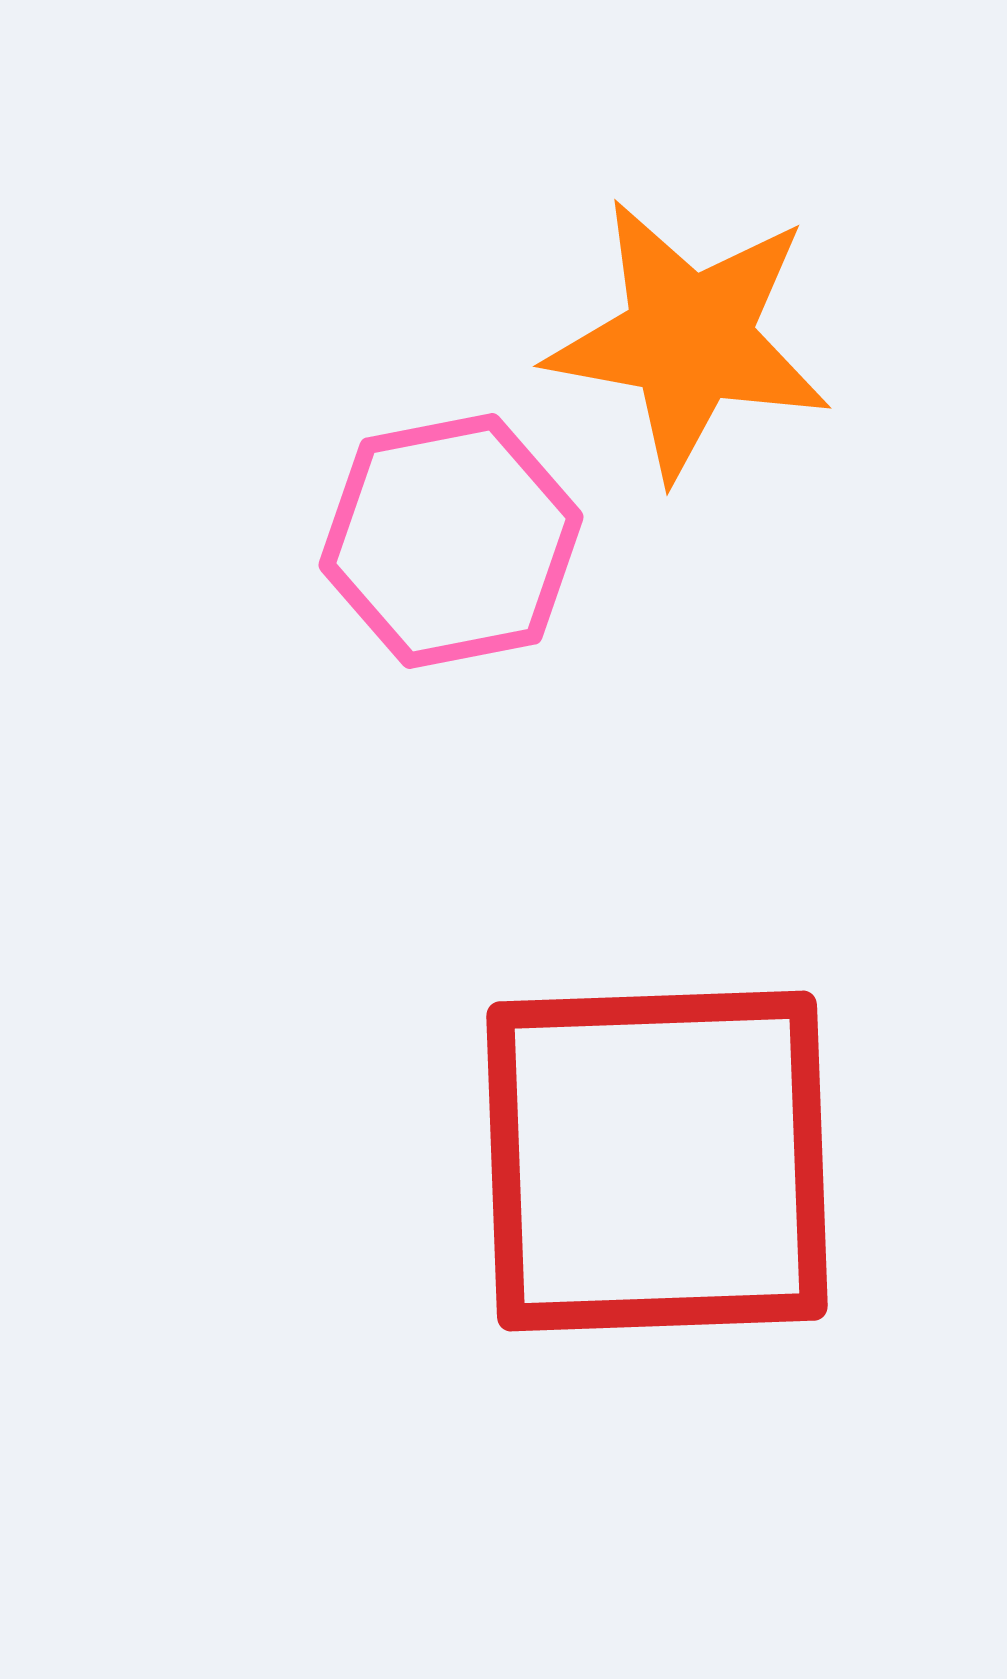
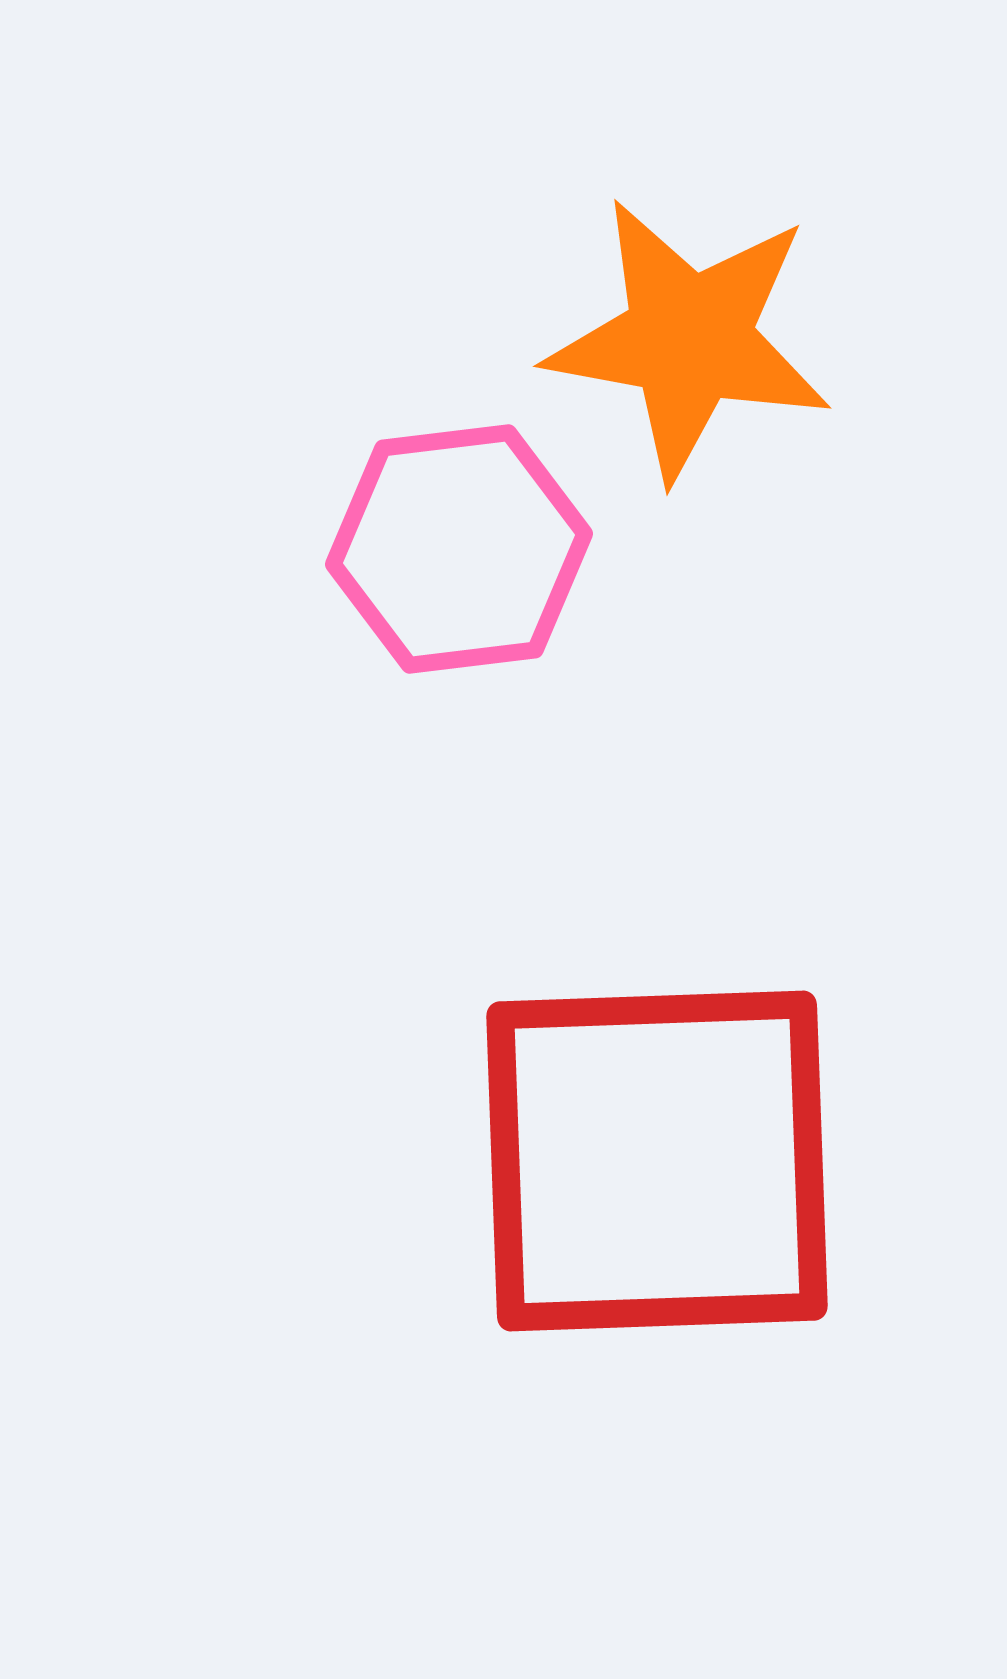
pink hexagon: moved 8 px right, 8 px down; rotated 4 degrees clockwise
